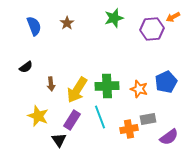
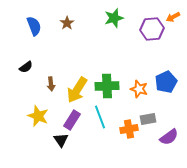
black triangle: moved 2 px right
